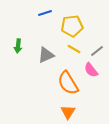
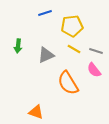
gray line: moved 1 px left; rotated 56 degrees clockwise
pink semicircle: moved 3 px right
orange triangle: moved 32 px left; rotated 42 degrees counterclockwise
